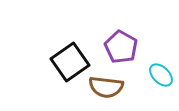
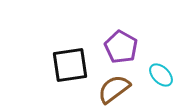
black square: moved 3 px down; rotated 27 degrees clockwise
brown semicircle: moved 8 px right, 2 px down; rotated 136 degrees clockwise
